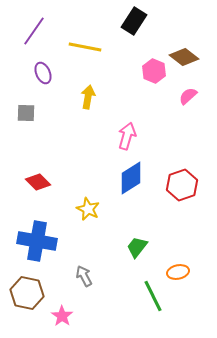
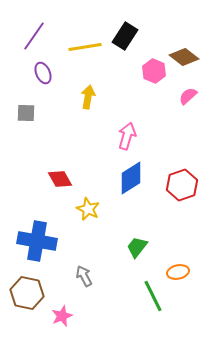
black rectangle: moved 9 px left, 15 px down
purple line: moved 5 px down
yellow line: rotated 20 degrees counterclockwise
red diamond: moved 22 px right, 3 px up; rotated 15 degrees clockwise
pink star: rotated 15 degrees clockwise
